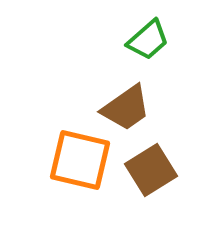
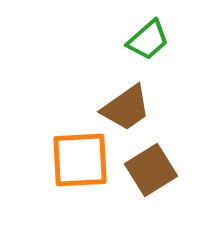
orange square: rotated 16 degrees counterclockwise
